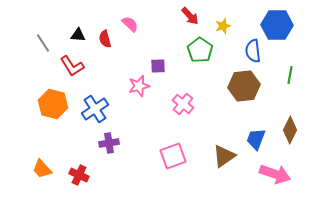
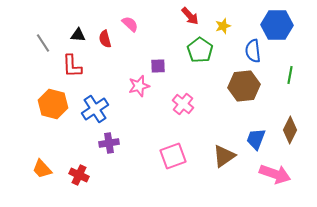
red L-shape: rotated 30 degrees clockwise
